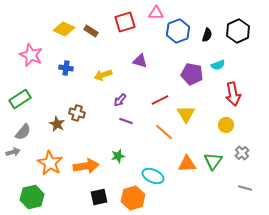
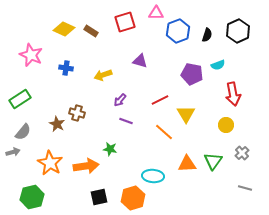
green star: moved 8 px left, 7 px up; rotated 24 degrees clockwise
cyan ellipse: rotated 20 degrees counterclockwise
